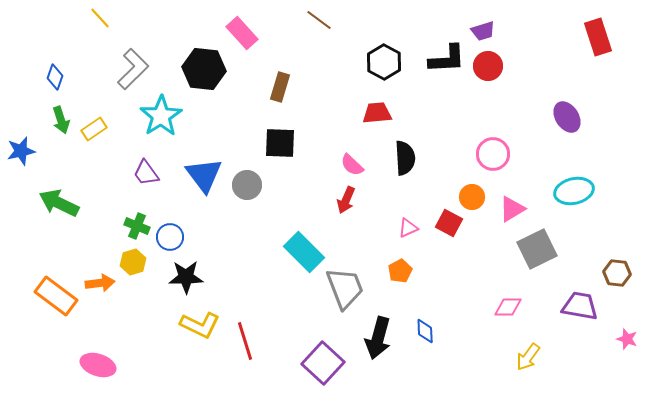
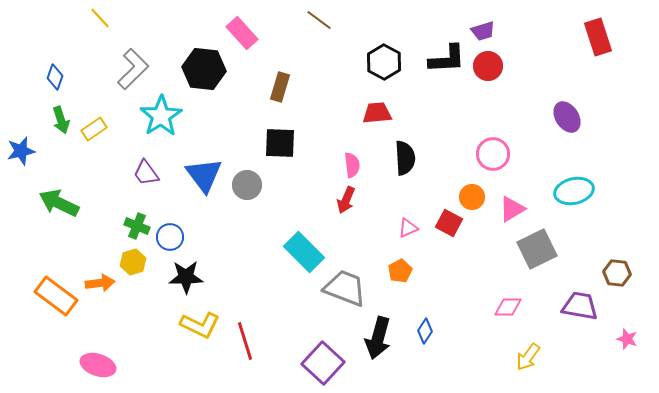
pink semicircle at (352, 165): rotated 140 degrees counterclockwise
gray trapezoid at (345, 288): rotated 48 degrees counterclockwise
blue diamond at (425, 331): rotated 35 degrees clockwise
